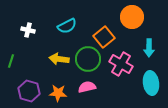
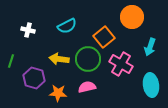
cyan arrow: moved 1 px right, 1 px up; rotated 18 degrees clockwise
cyan ellipse: moved 2 px down
purple hexagon: moved 5 px right, 13 px up
